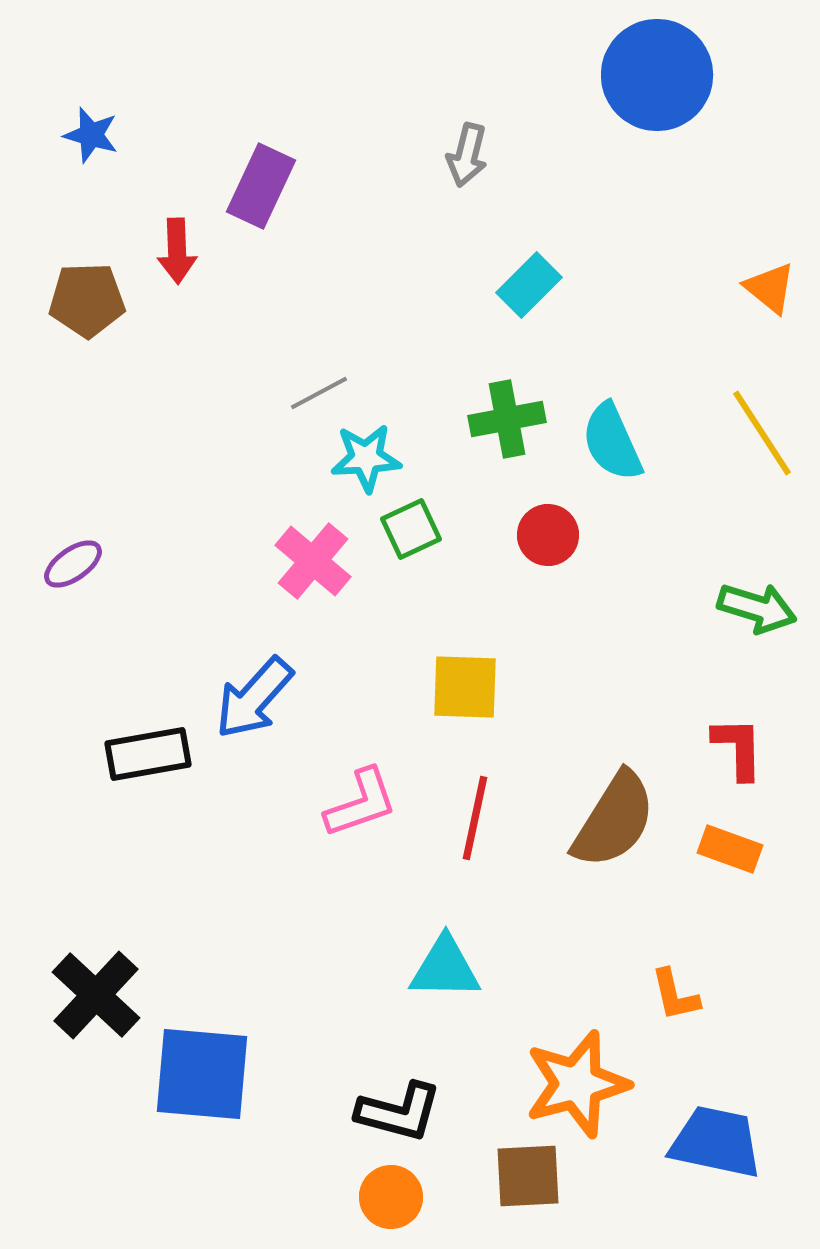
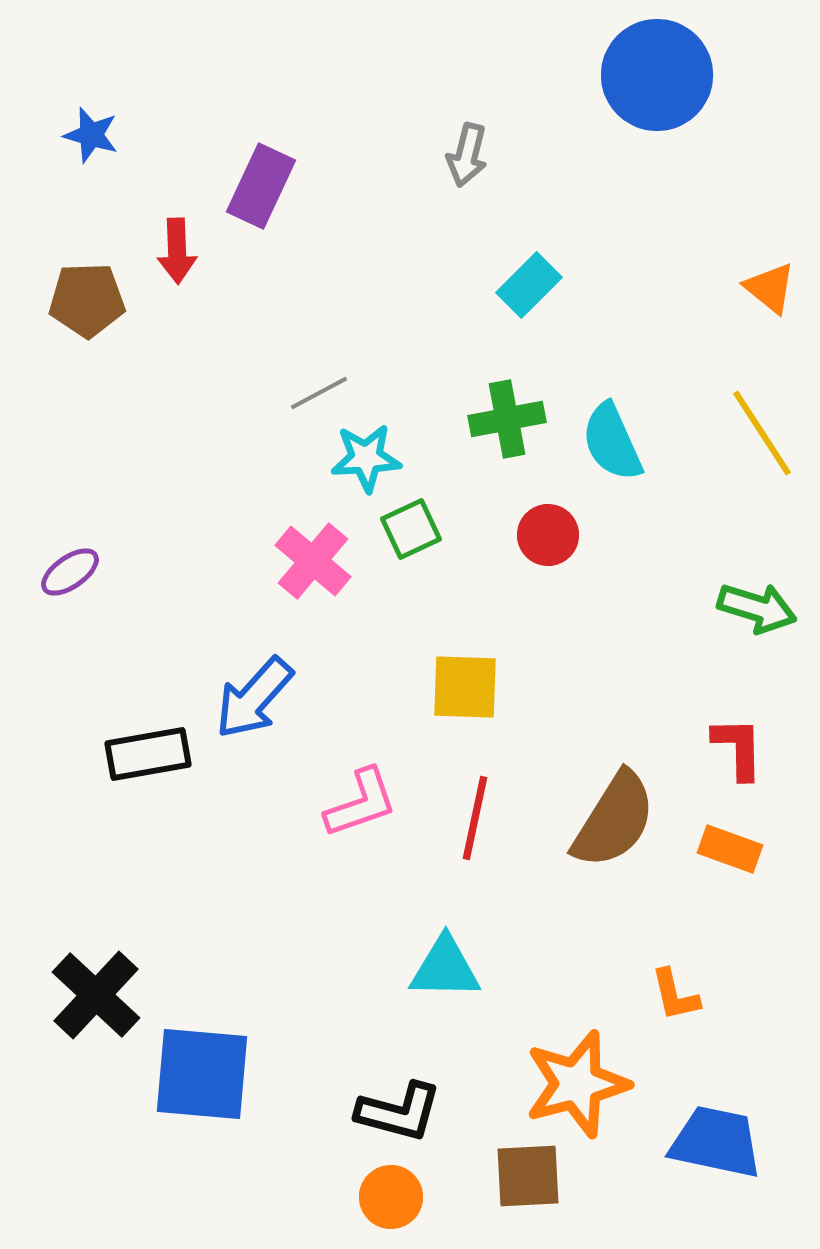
purple ellipse: moved 3 px left, 8 px down
